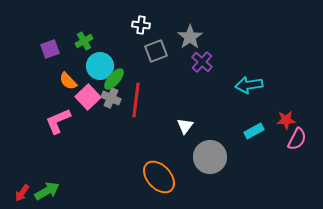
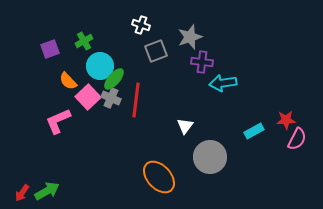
white cross: rotated 12 degrees clockwise
gray star: rotated 15 degrees clockwise
purple cross: rotated 35 degrees counterclockwise
cyan arrow: moved 26 px left, 2 px up
